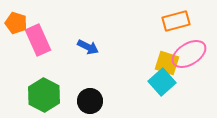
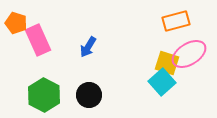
blue arrow: rotated 95 degrees clockwise
black circle: moved 1 px left, 6 px up
